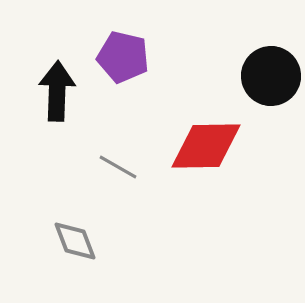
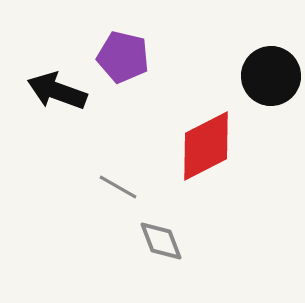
black arrow: rotated 72 degrees counterclockwise
red diamond: rotated 26 degrees counterclockwise
gray line: moved 20 px down
gray diamond: moved 86 px right
